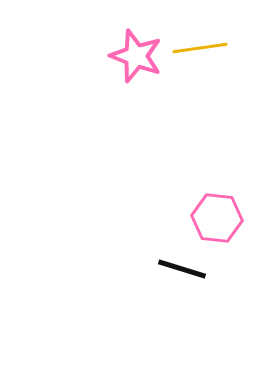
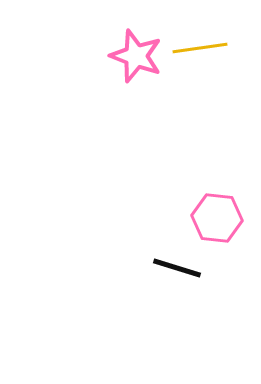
black line: moved 5 px left, 1 px up
